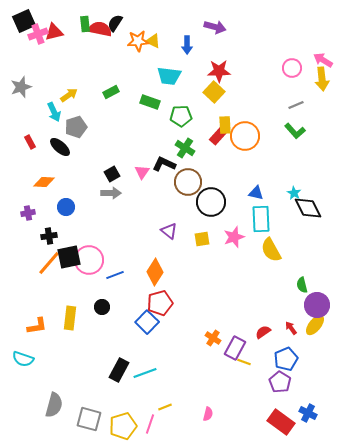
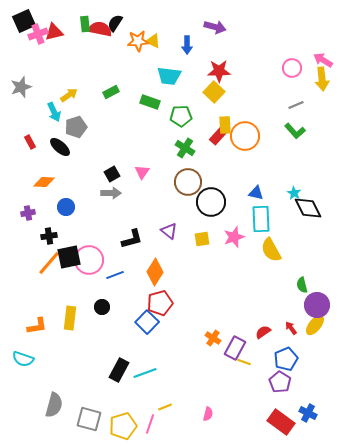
black L-shape at (164, 164): moved 32 px left, 75 px down; rotated 140 degrees clockwise
